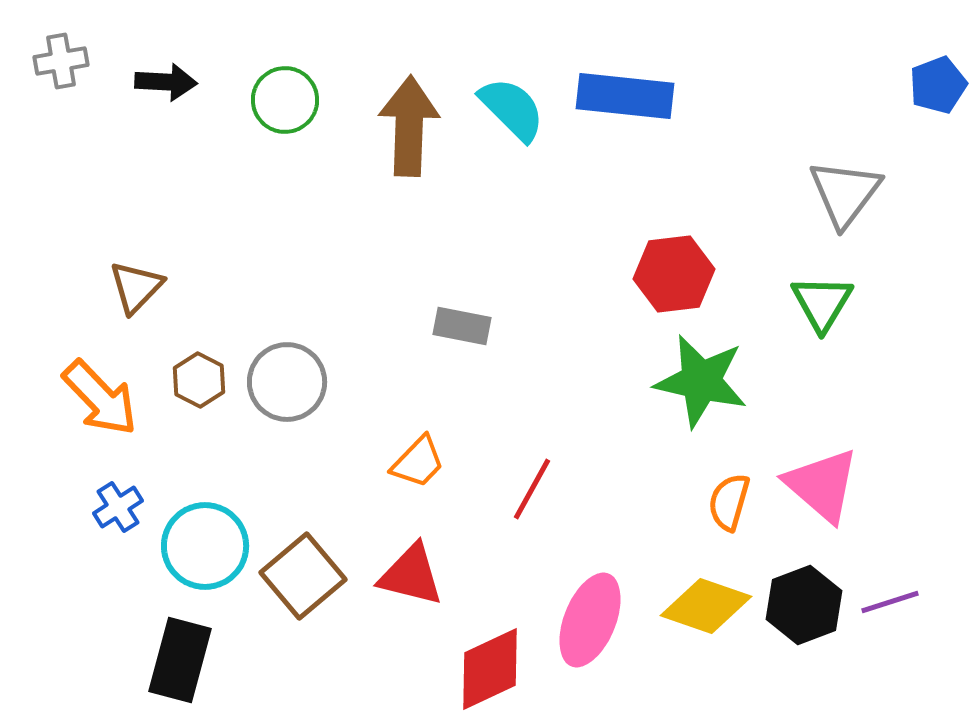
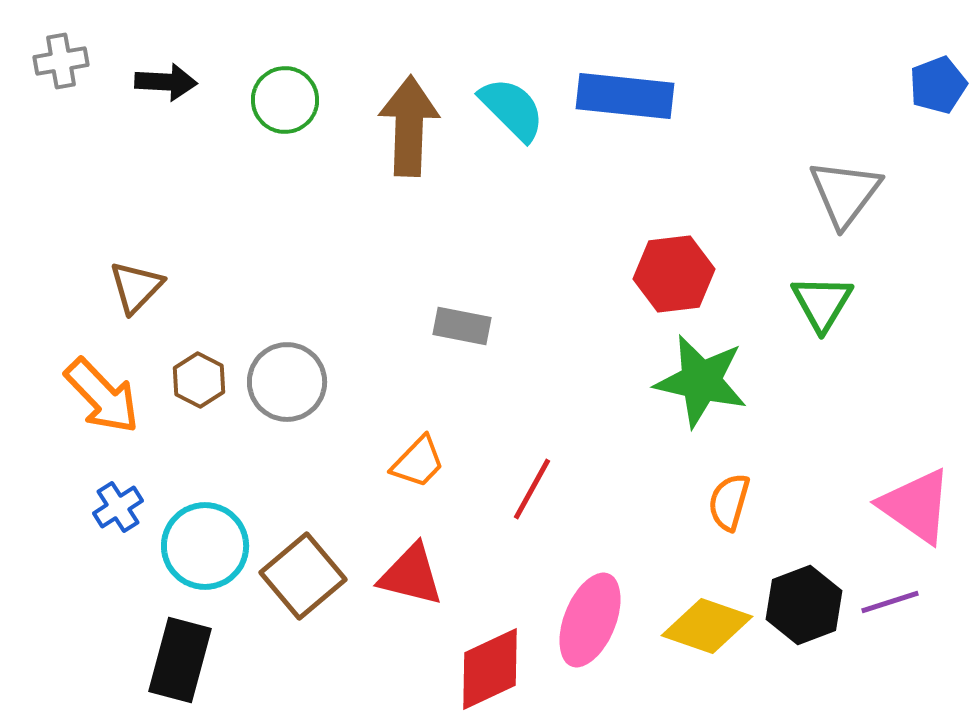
orange arrow: moved 2 px right, 2 px up
pink triangle: moved 94 px right, 21 px down; rotated 6 degrees counterclockwise
yellow diamond: moved 1 px right, 20 px down
